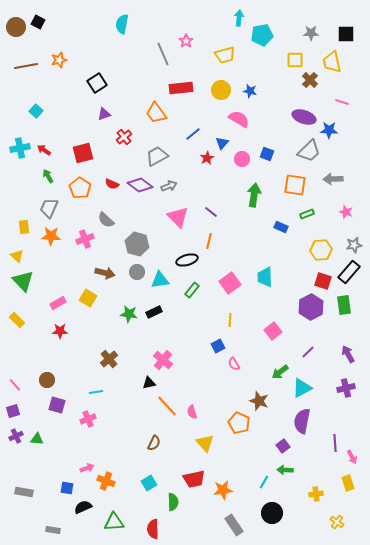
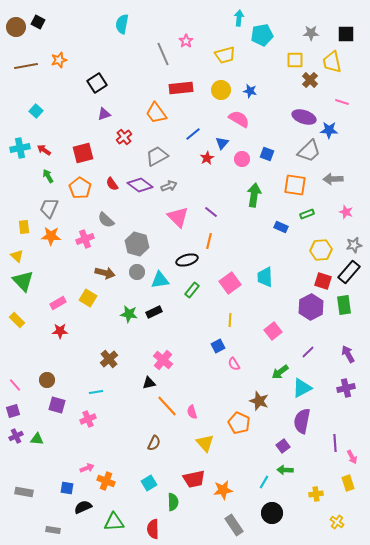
red semicircle at (112, 184): rotated 32 degrees clockwise
